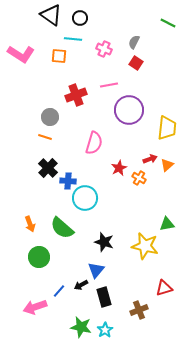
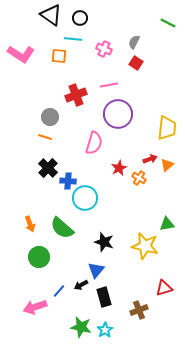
purple circle: moved 11 px left, 4 px down
